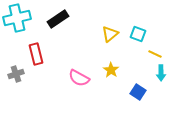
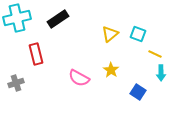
gray cross: moved 9 px down
